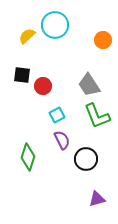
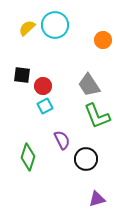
yellow semicircle: moved 8 px up
cyan square: moved 12 px left, 9 px up
